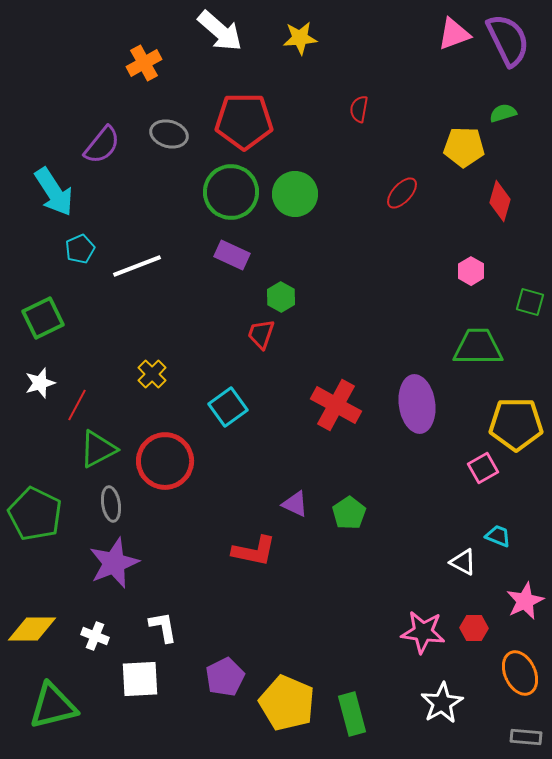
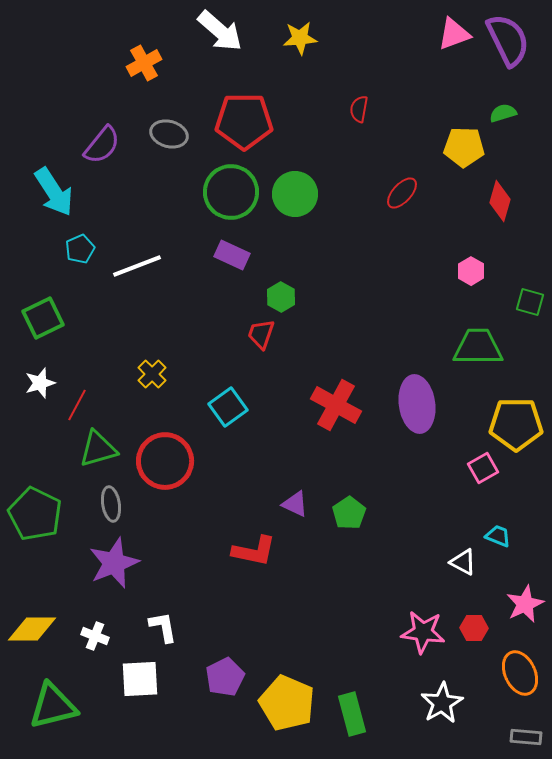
green triangle at (98, 449): rotated 12 degrees clockwise
pink star at (525, 601): moved 3 px down
